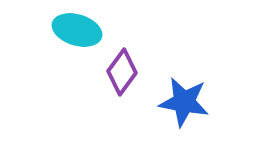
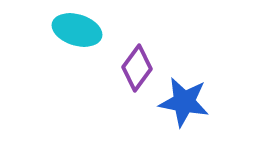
purple diamond: moved 15 px right, 4 px up
